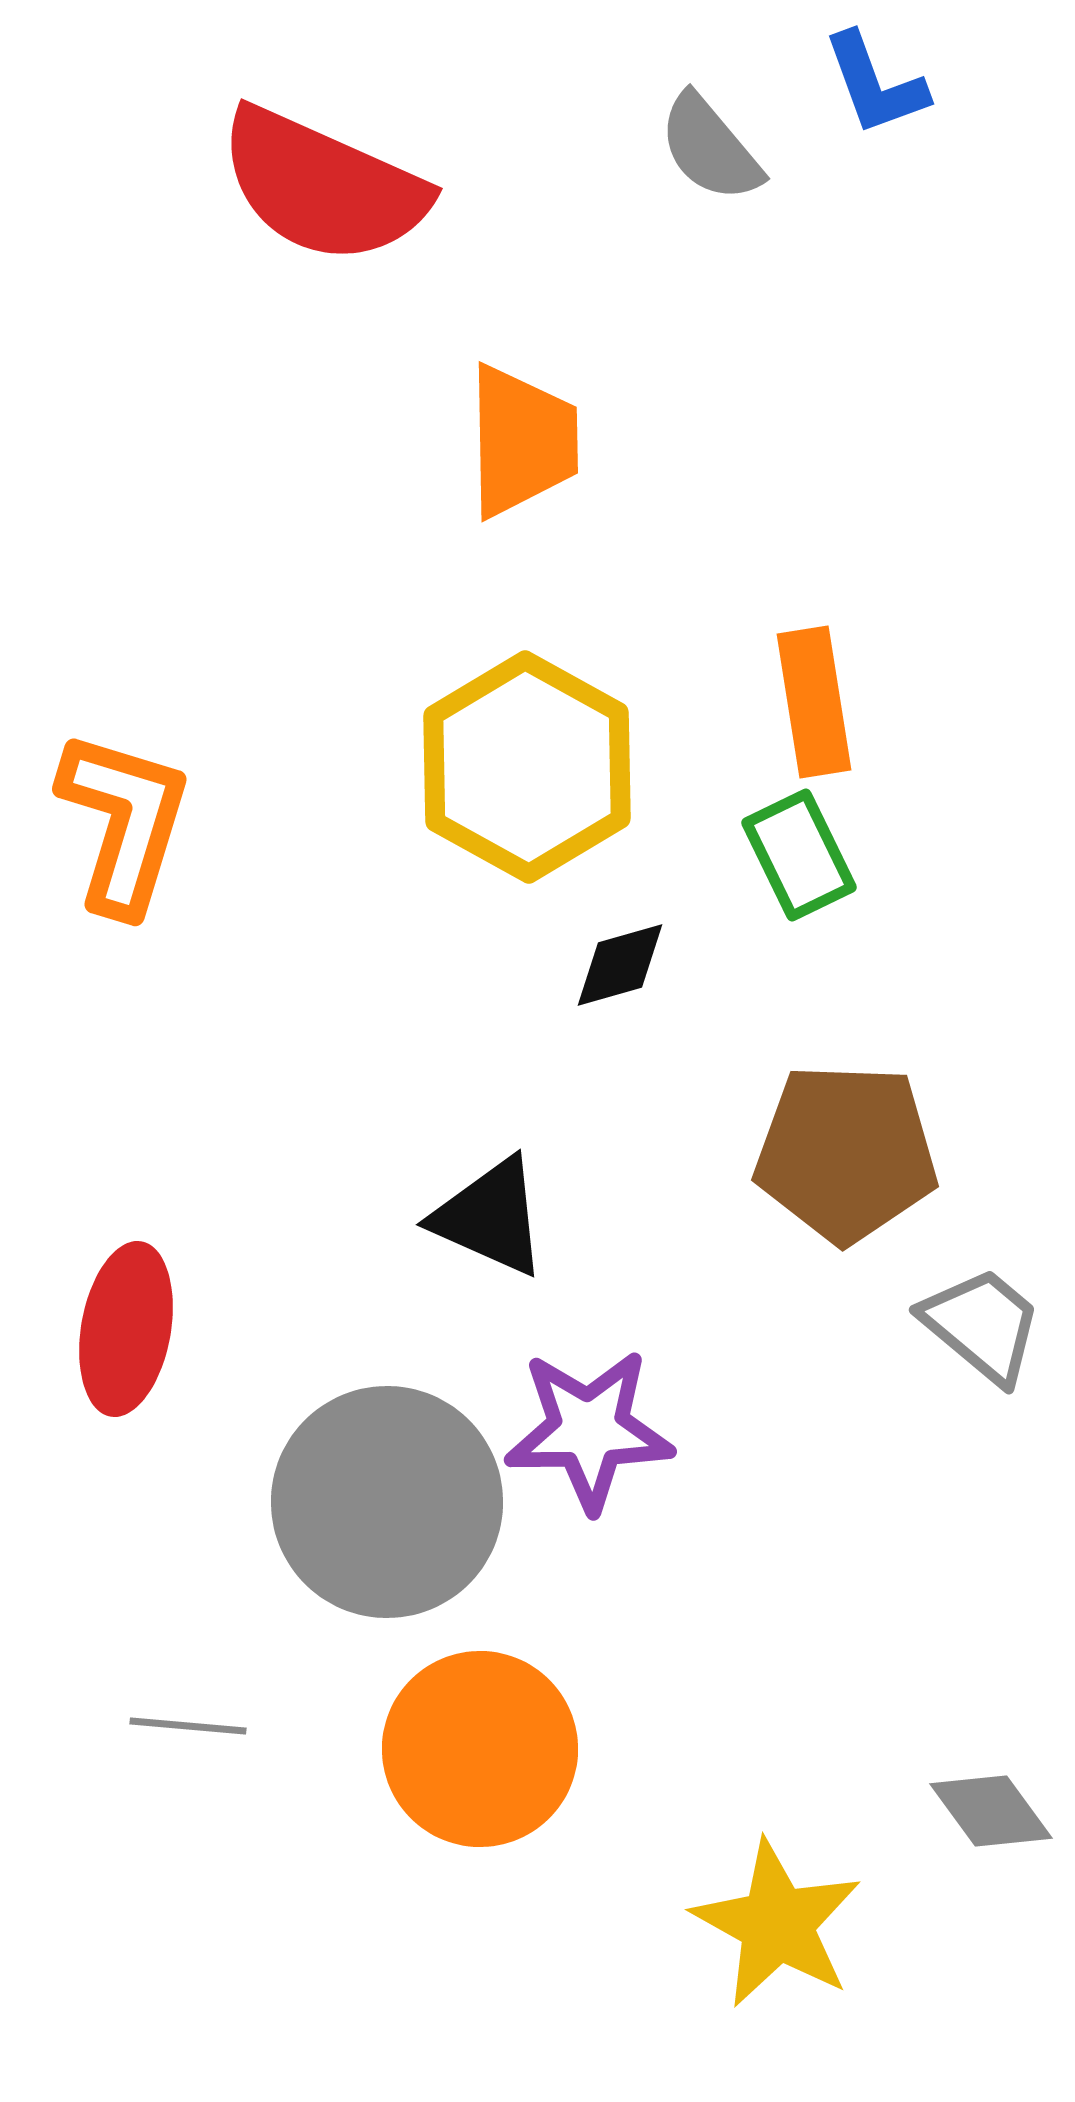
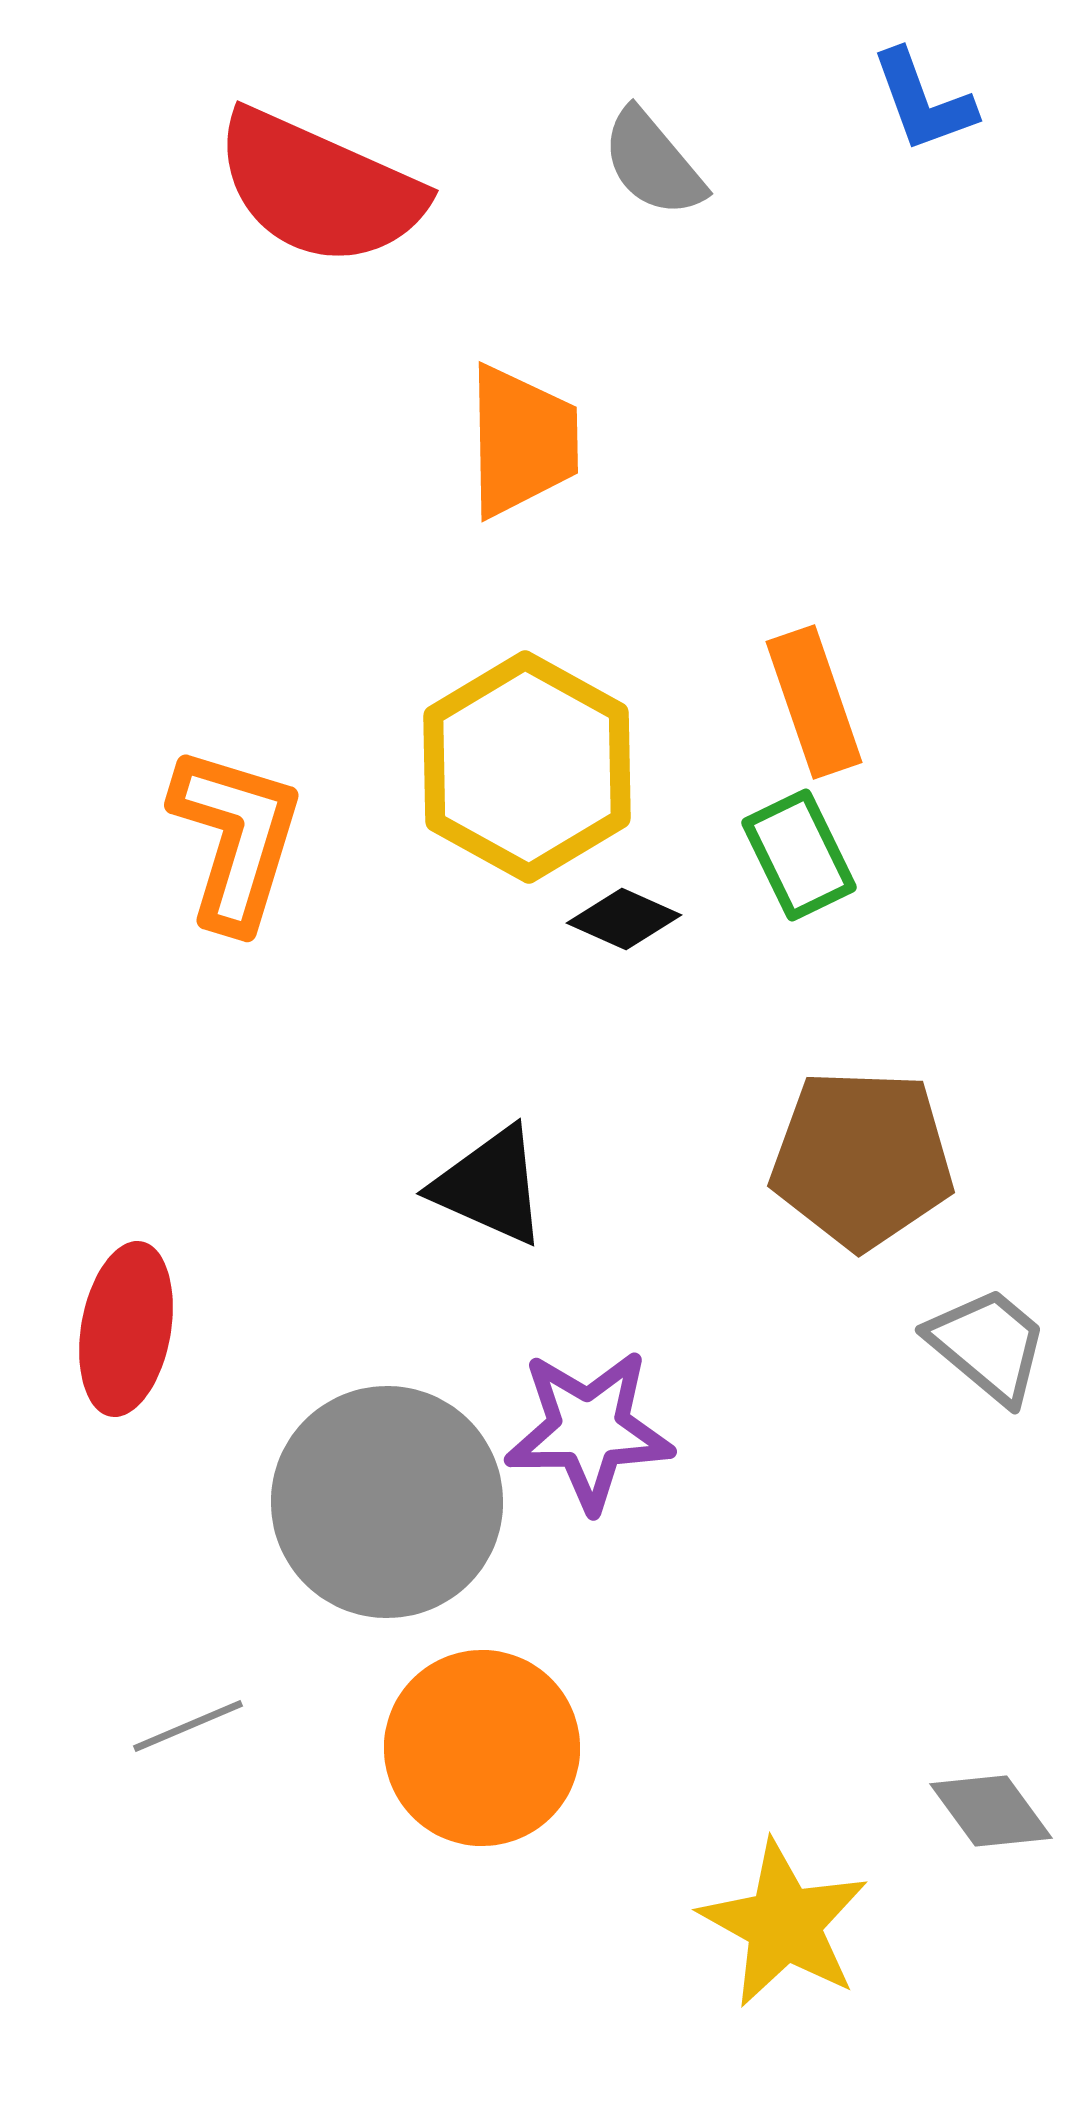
blue L-shape: moved 48 px right, 17 px down
gray semicircle: moved 57 px left, 15 px down
red semicircle: moved 4 px left, 2 px down
orange rectangle: rotated 10 degrees counterclockwise
orange L-shape: moved 112 px right, 16 px down
black diamond: moved 4 px right, 46 px up; rotated 40 degrees clockwise
brown pentagon: moved 16 px right, 6 px down
black triangle: moved 31 px up
gray trapezoid: moved 6 px right, 20 px down
gray line: rotated 28 degrees counterclockwise
orange circle: moved 2 px right, 1 px up
yellow star: moved 7 px right
